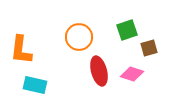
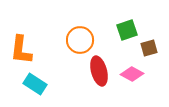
orange circle: moved 1 px right, 3 px down
pink diamond: rotated 10 degrees clockwise
cyan rectangle: moved 1 px up; rotated 20 degrees clockwise
